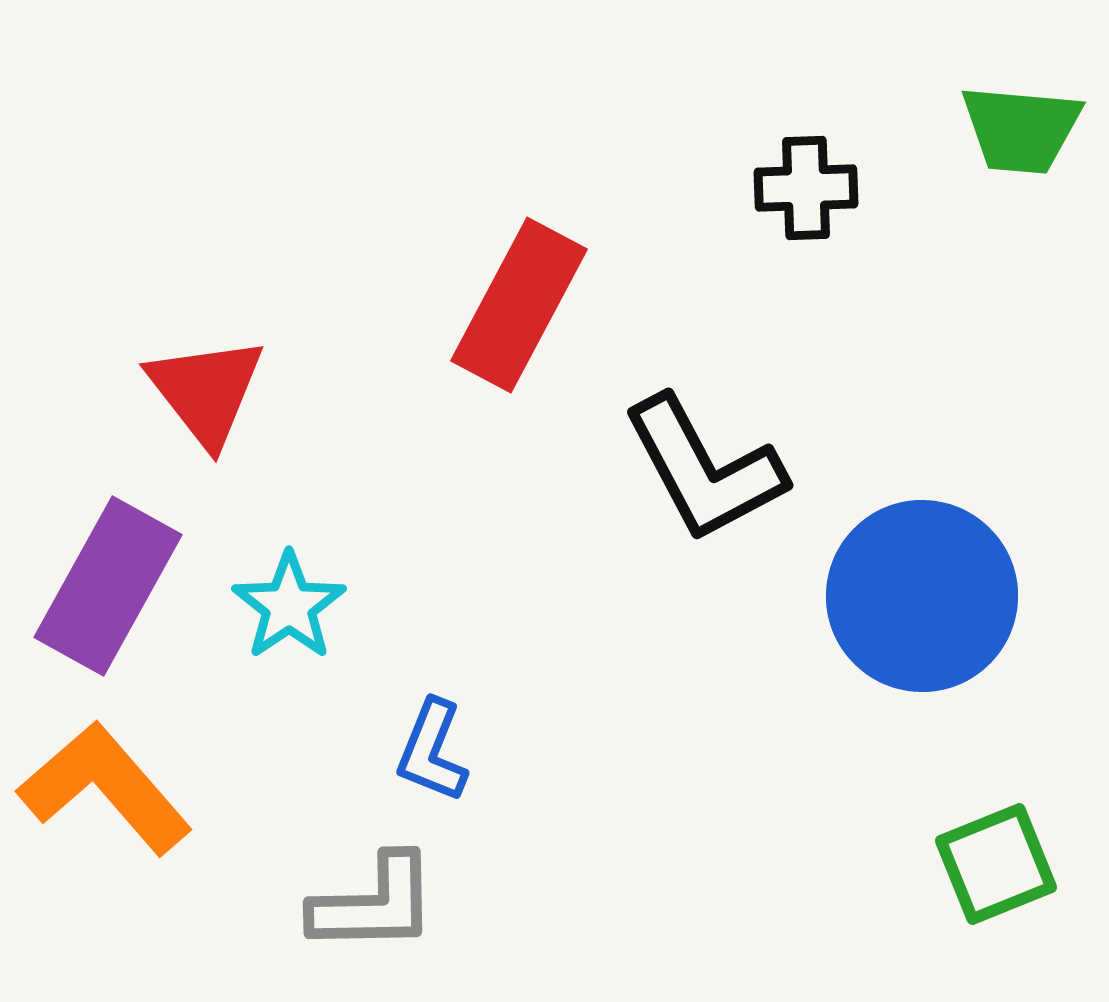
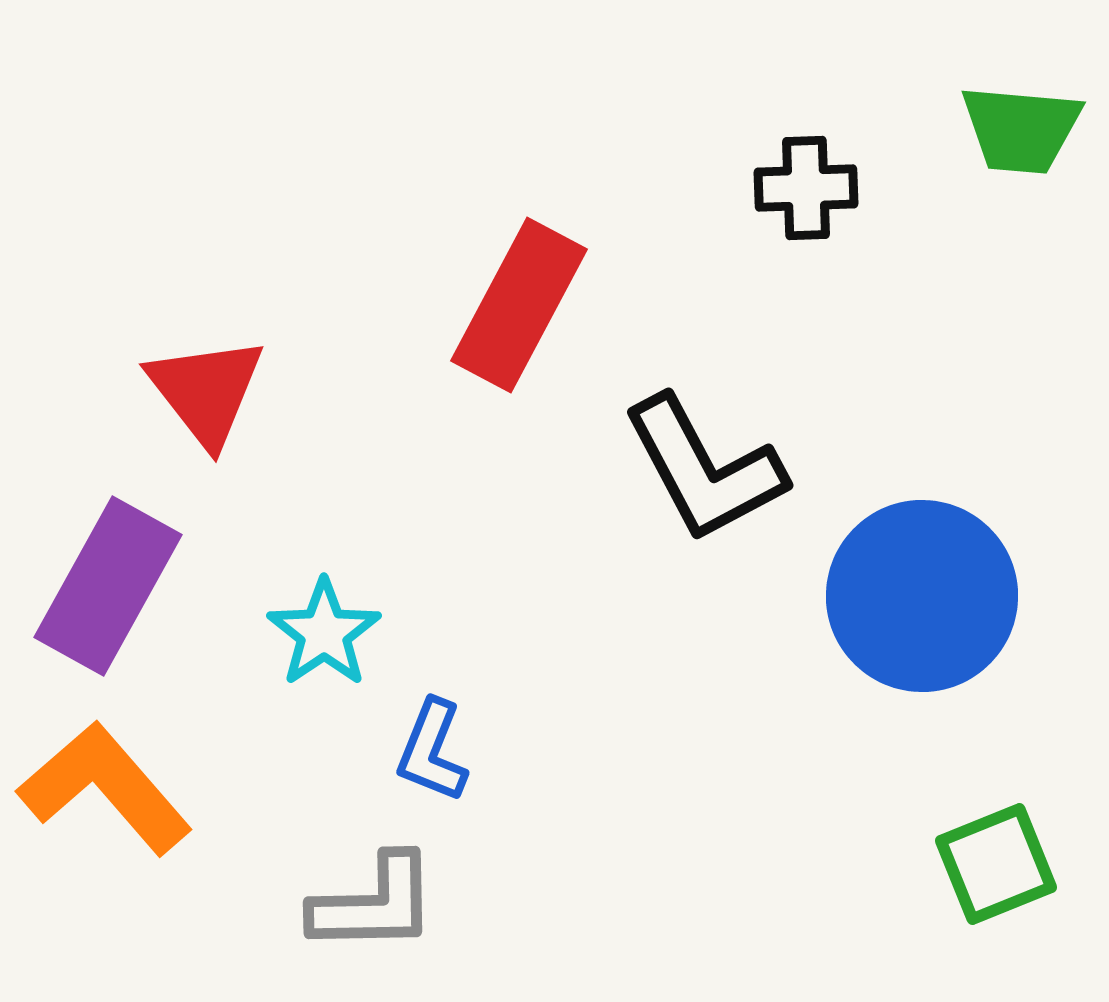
cyan star: moved 35 px right, 27 px down
